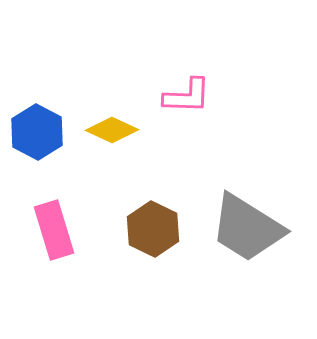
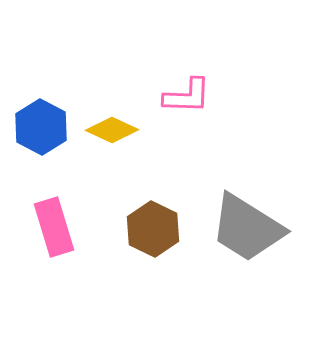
blue hexagon: moved 4 px right, 5 px up
pink rectangle: moved 3 px up
